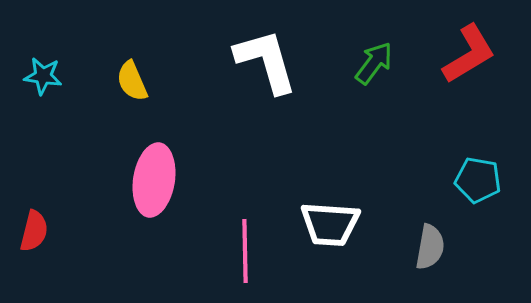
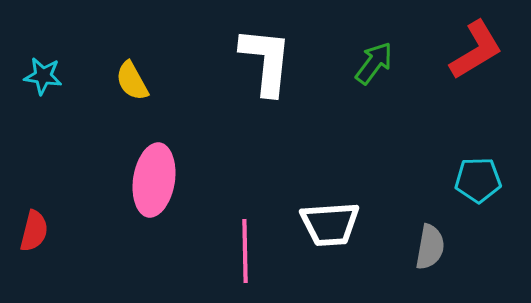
red L-shape: moved 7 px right, 4 px up
white L-shape: rotated 22 degrees clockwise
yellow semicircle: rotated 6 degrees counterclockwise
cyan pentagon: rotated 12 degrees counterclockwise
white trapezoid: rotated 8 degrees counterclockwise
